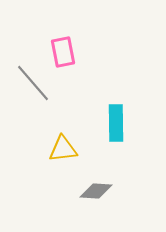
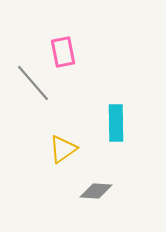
yellow triangle: rotated 28 degrees counterclockwise
